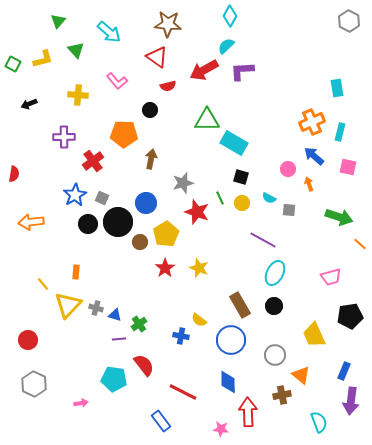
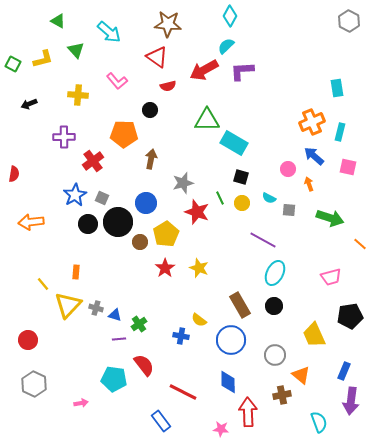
green triangle at (58, 21): rotated 42 degrees counterclockwise
green arrow at (339, 217): moved 9 px left, 1 px down
